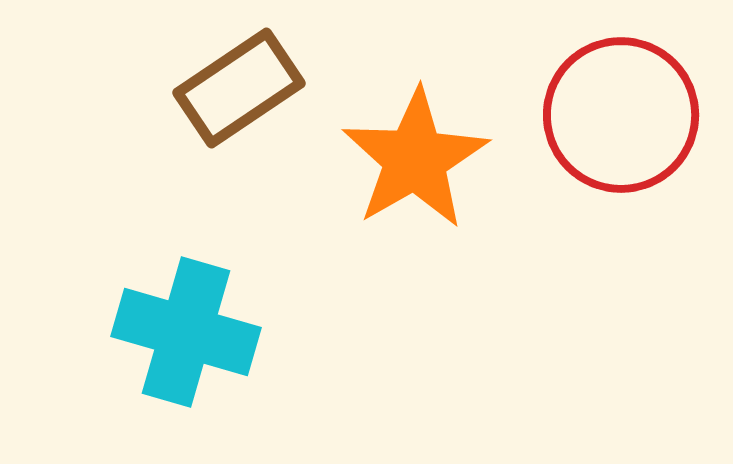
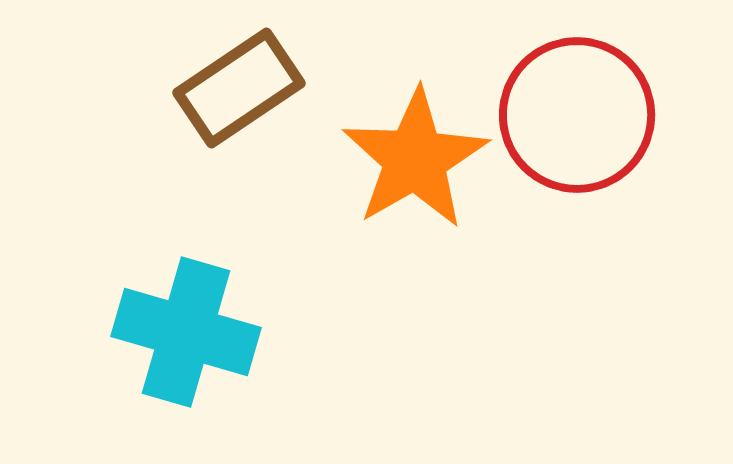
red circle: moved 44 px left
